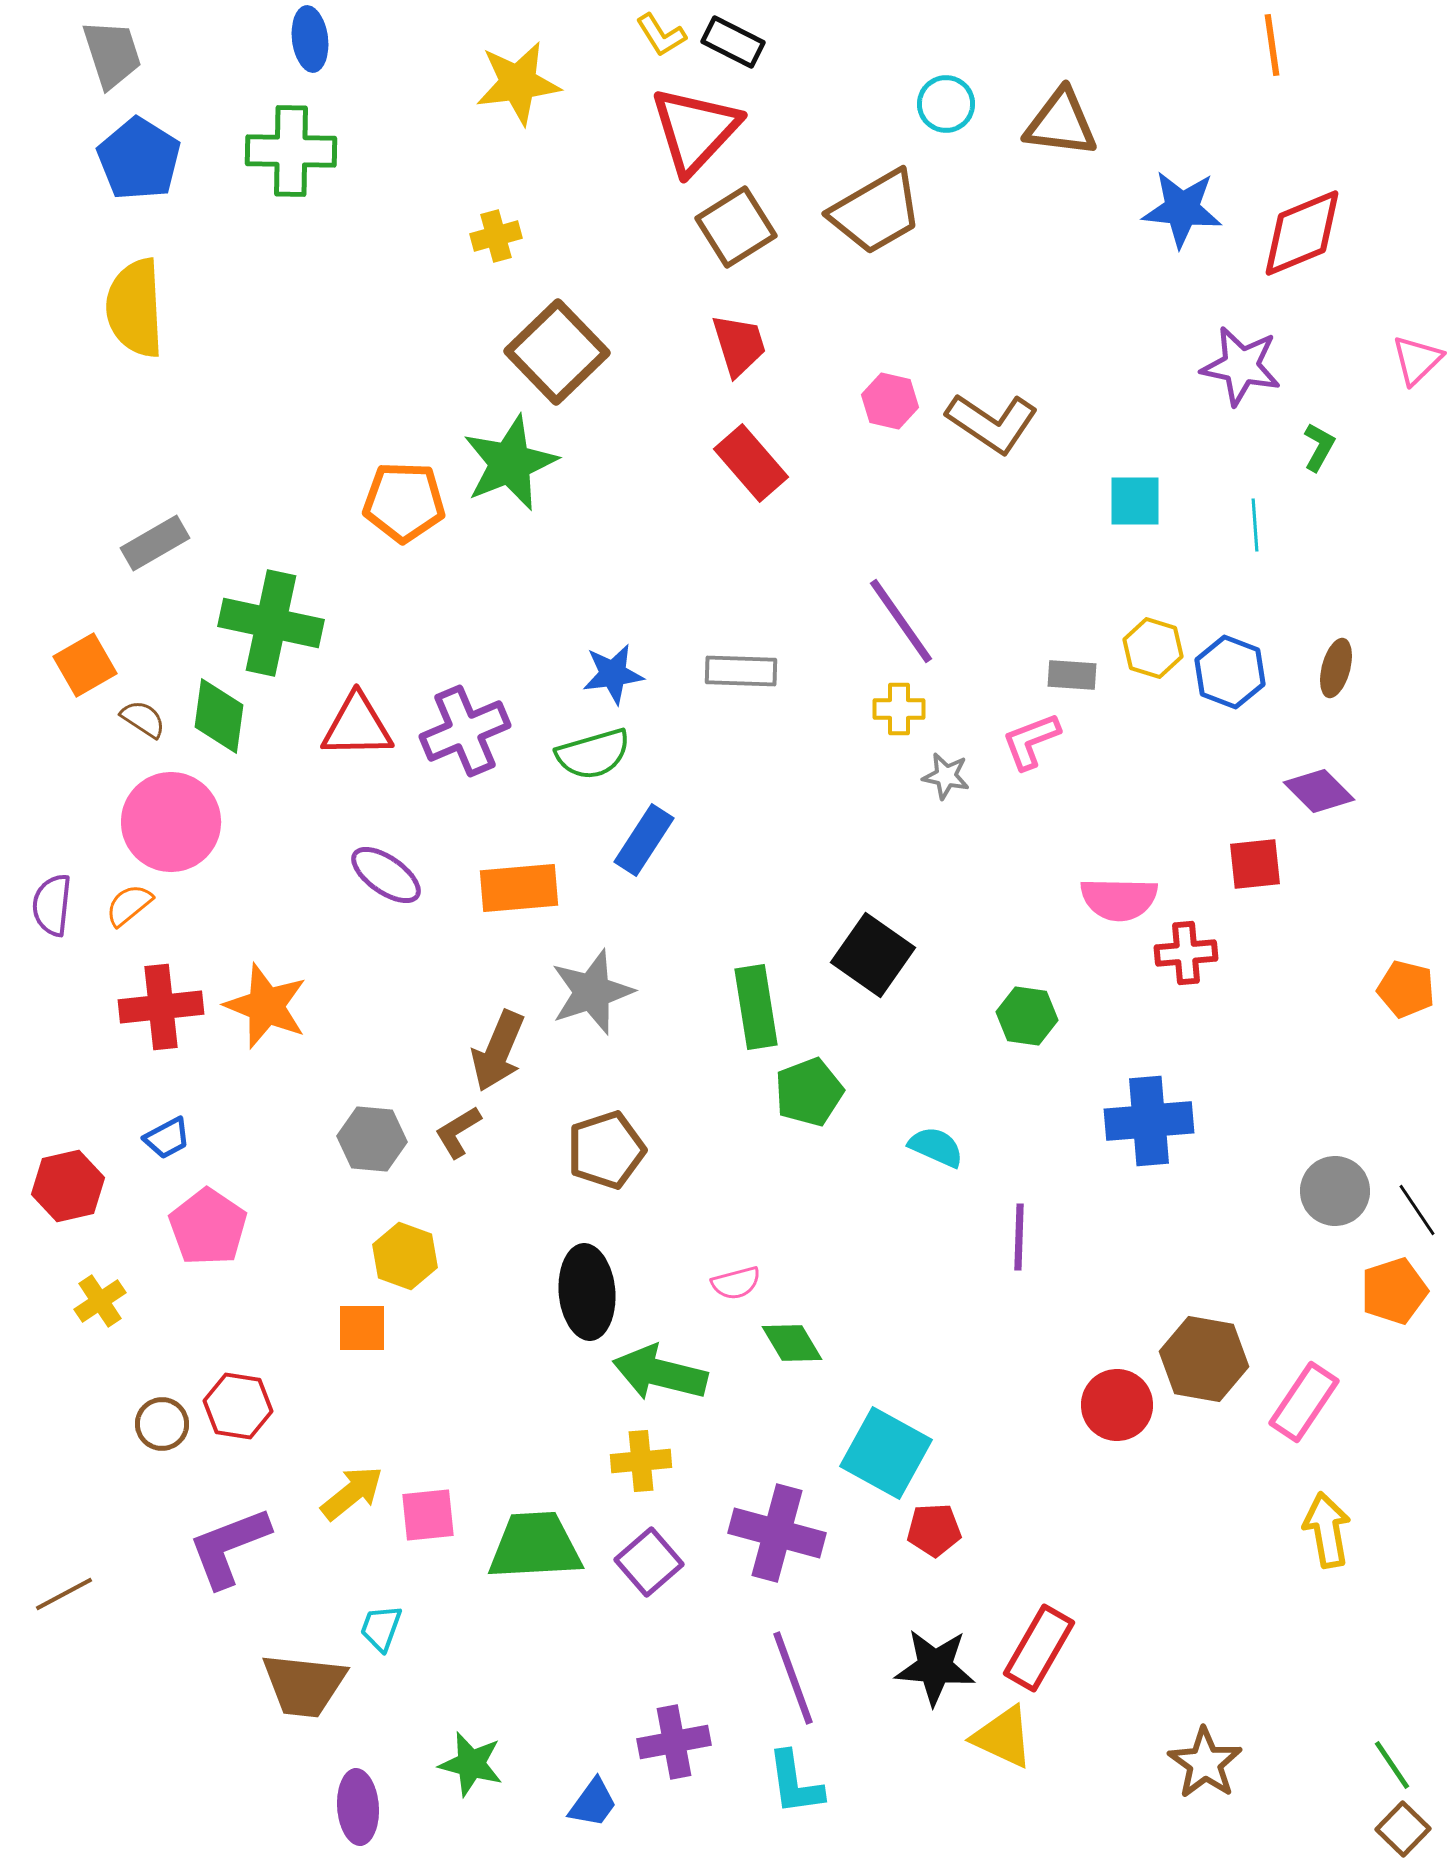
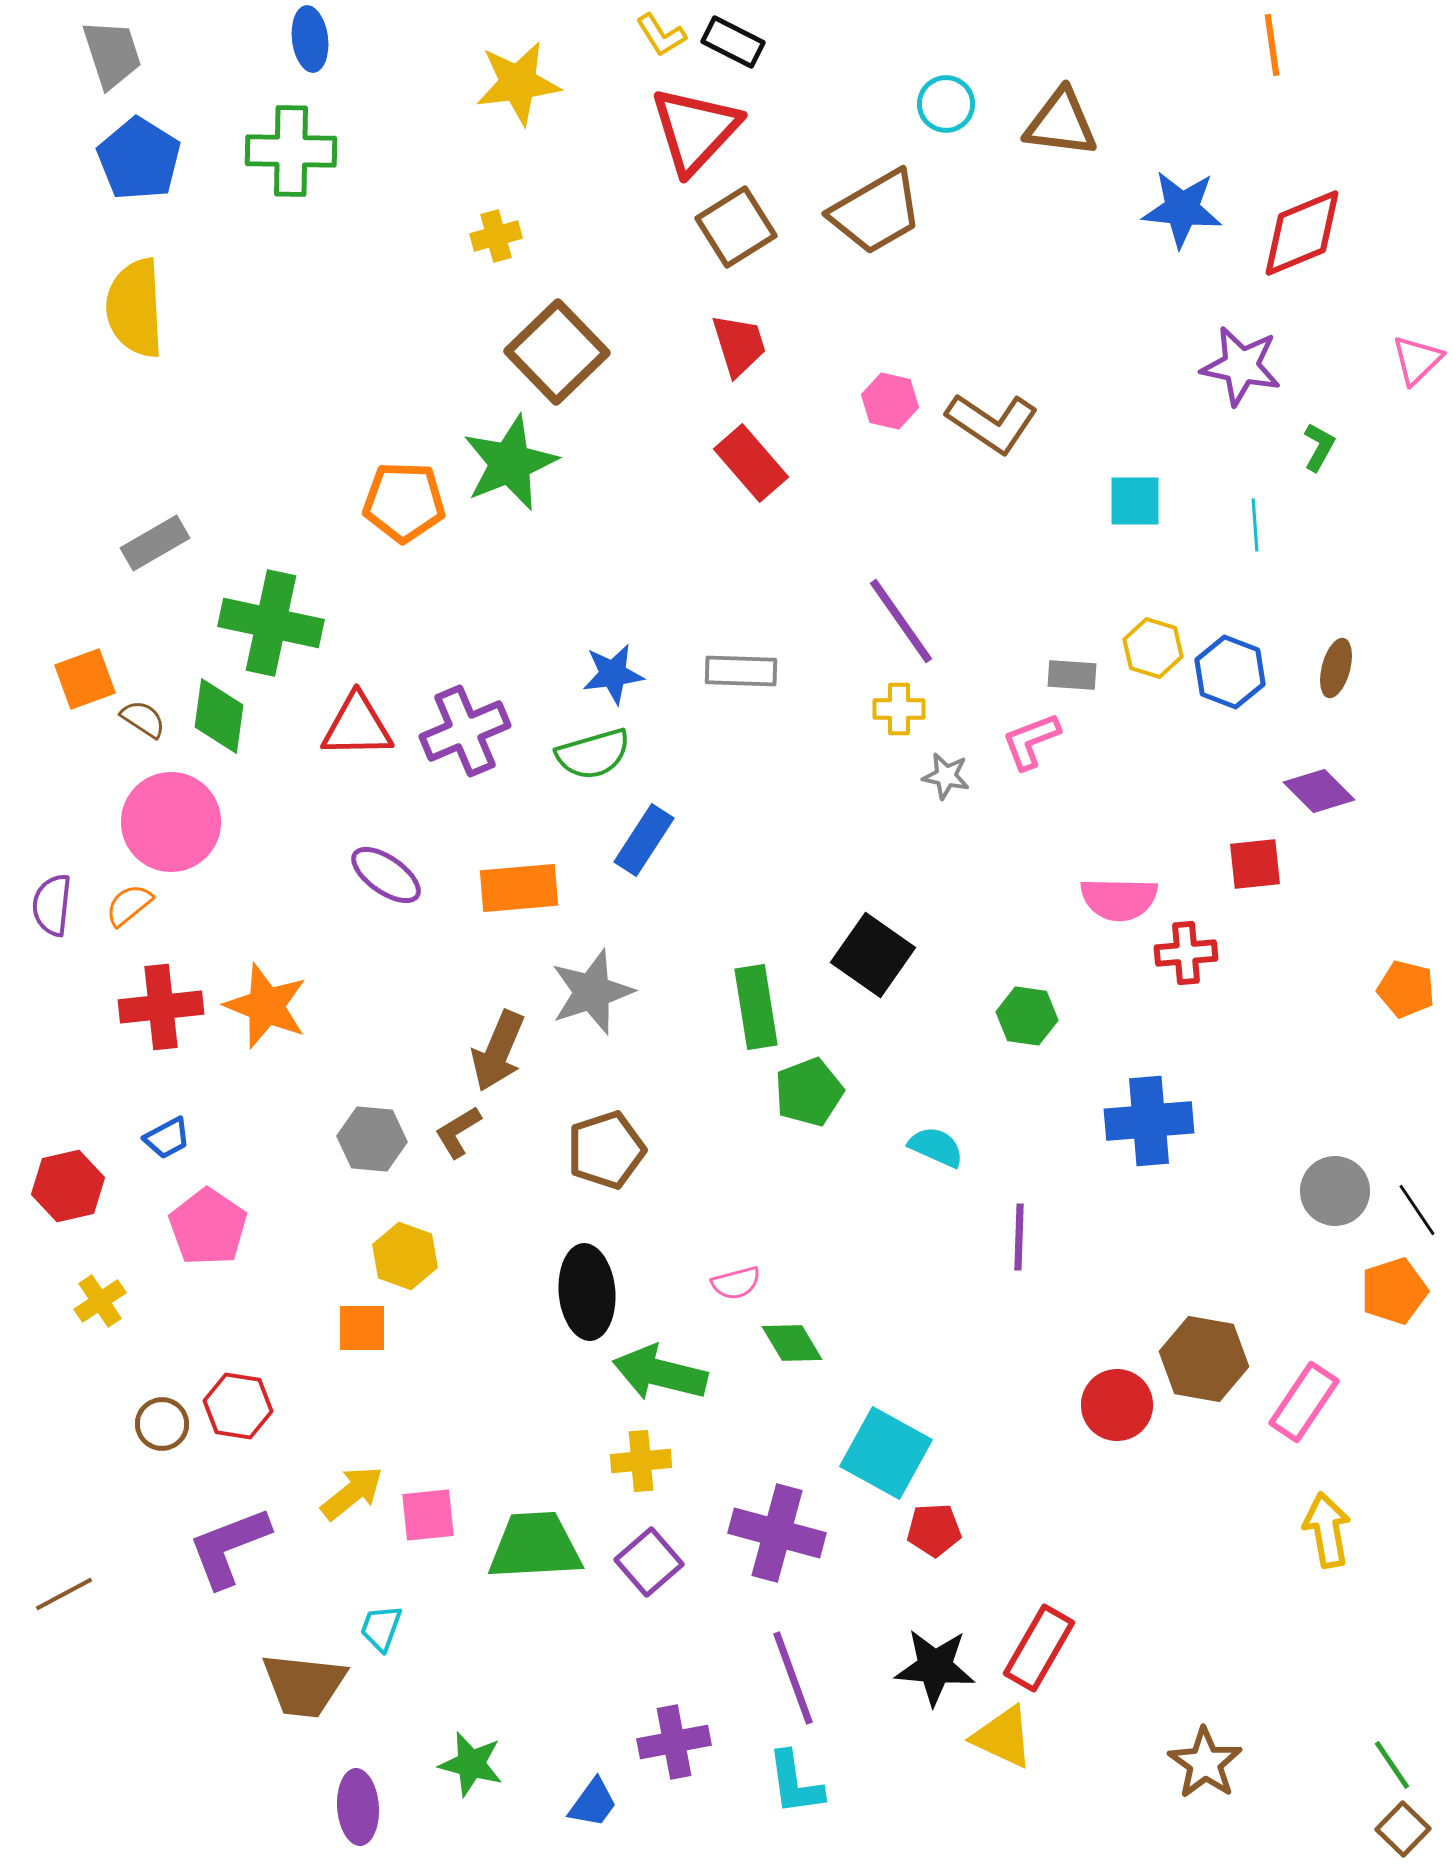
orange square at (85, 665): moved 14 px down; rotated 10 degrees clockwise
